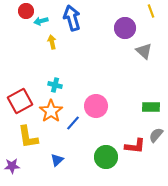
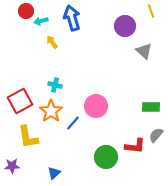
purple circle: moved 2 px up
yellow arrow: rotated 24 degrees counterclockwise
blue triangle: moved 3 px left, 13 px down
